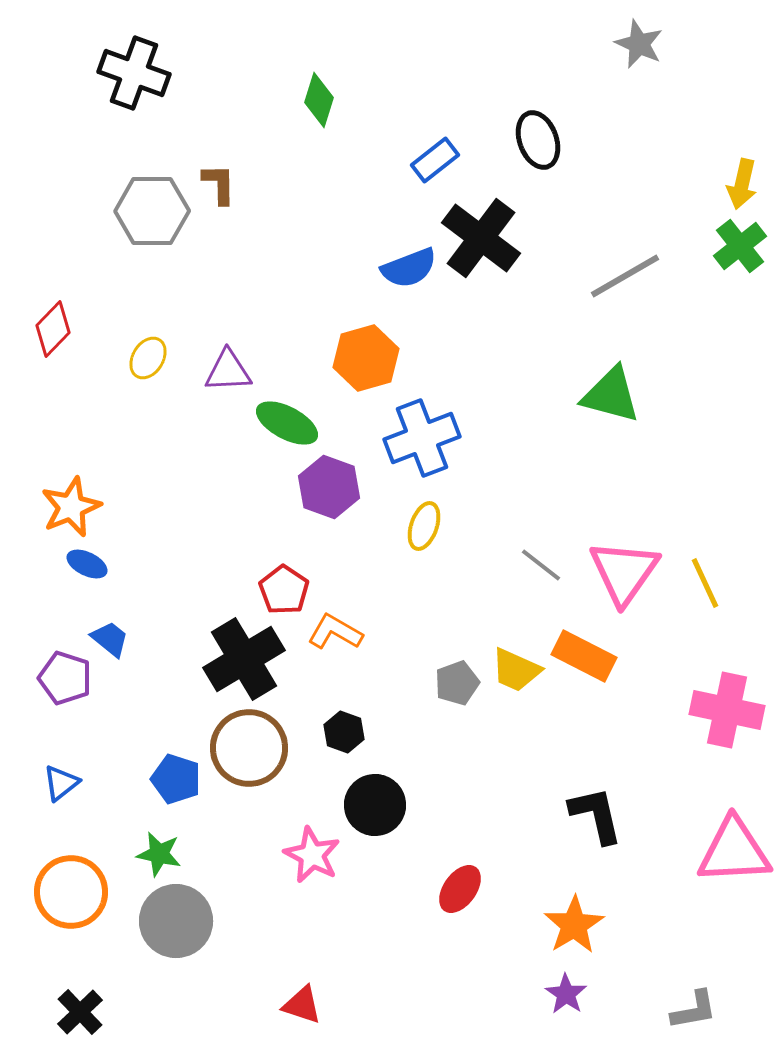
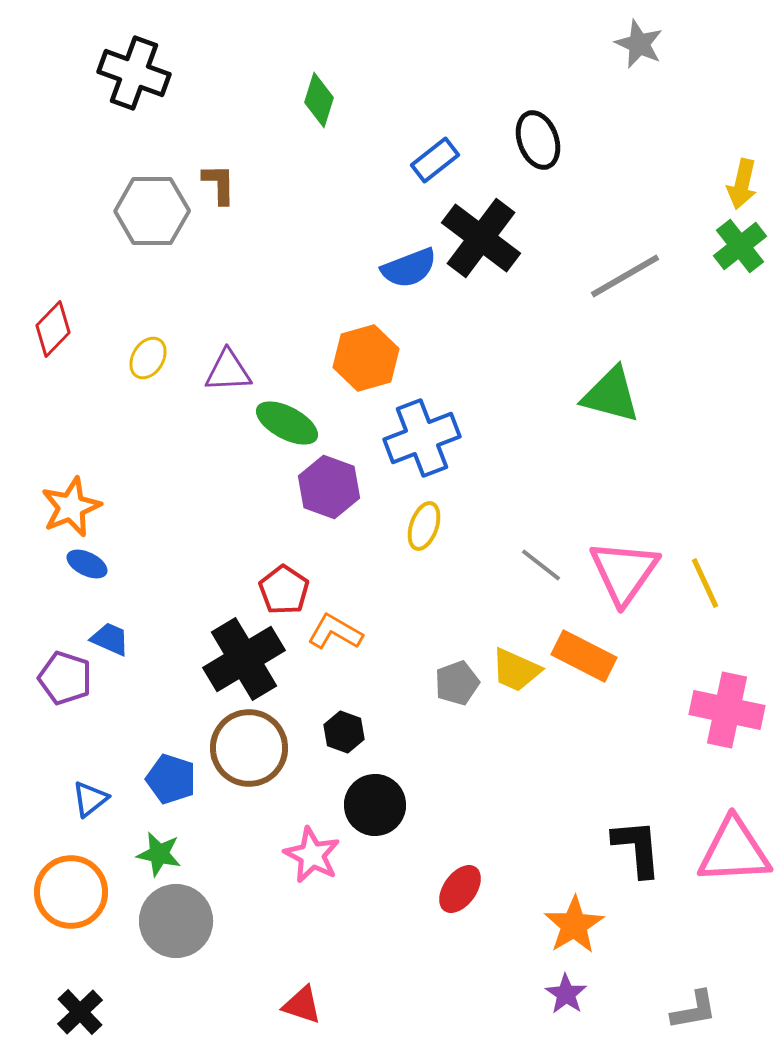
blue trapezoid at (110, 639): rotated 15 degrees counterclockwise
blue pentagon at (176, 779): moved 5 px left
blue triangle at (61, 783): moved 29 px right, 16 px down
black L-shape at (596, 815): moved 41 px right, 33 px down; rotated 8 degrees clockwise
